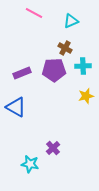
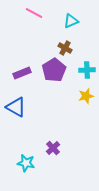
cyan cross: moved 4 px right, 4 px down
purple pentagon: rotated 30 degrees counterclockwise
cyan star: moved 4 px left, 1 px up
